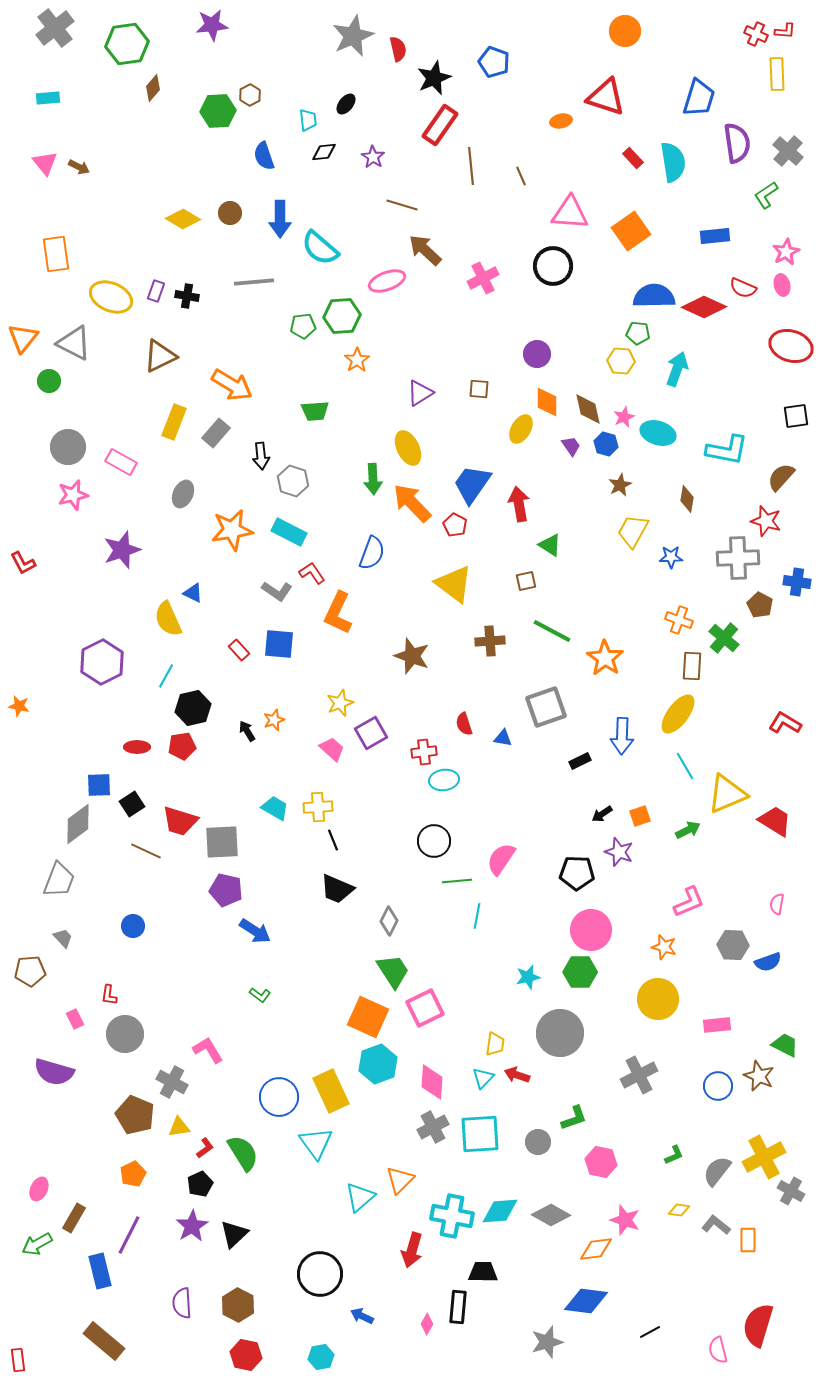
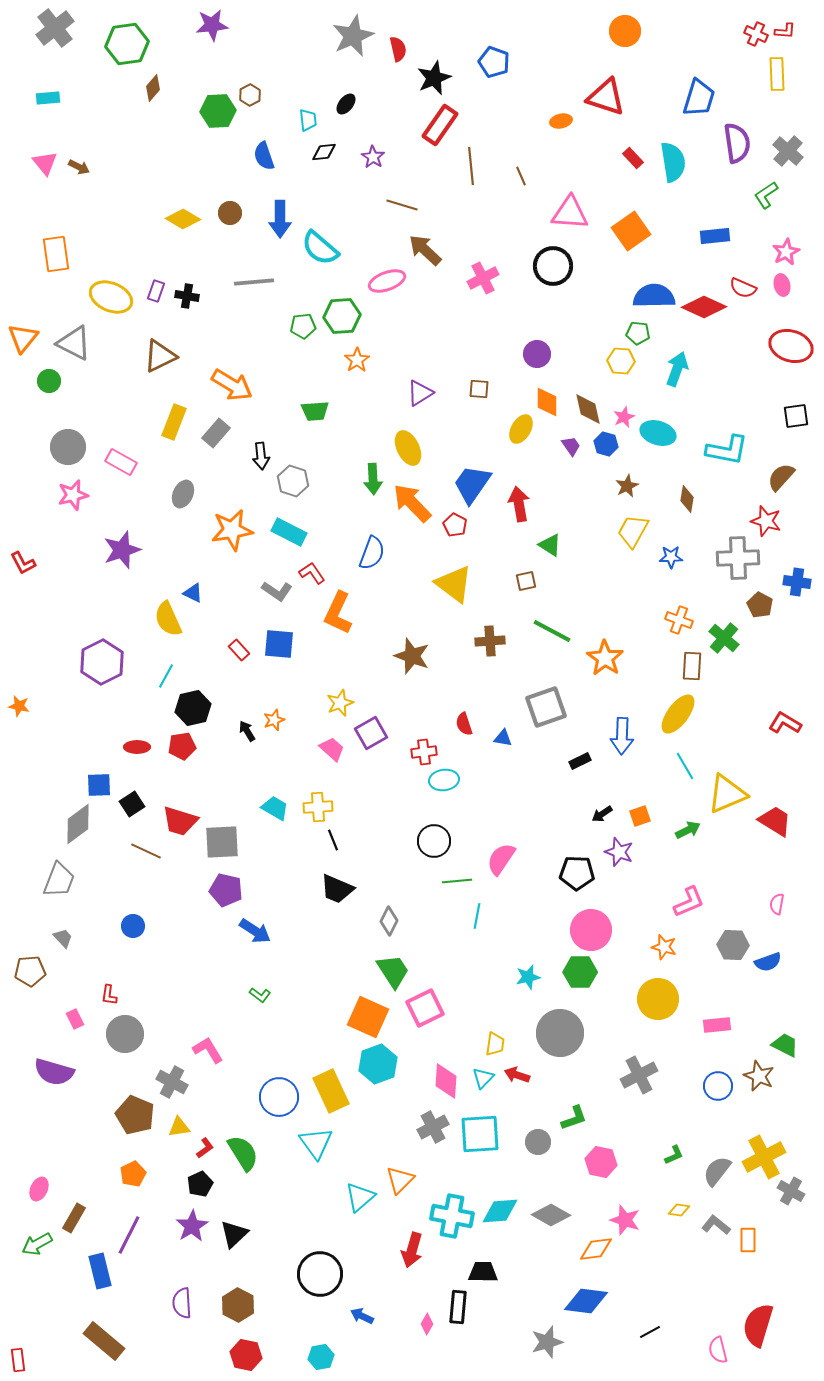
brown star at (620, 485): moved 7 px right, 1 px down
pink diamond at (432, 1082): moved 14 px right, 1 px up
